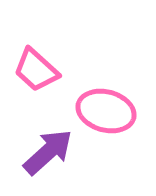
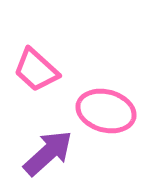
purple arrow: moved 1 px down
